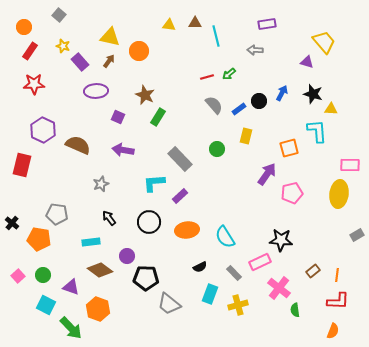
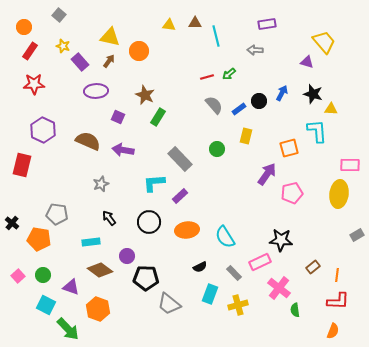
brown semicircle at (78, 145): moved 10 px right, 4 px up
brown rectangle at (313, 271): moved 4 px up
green arrow at (71, 328): moved 3 px left, 1 px down
